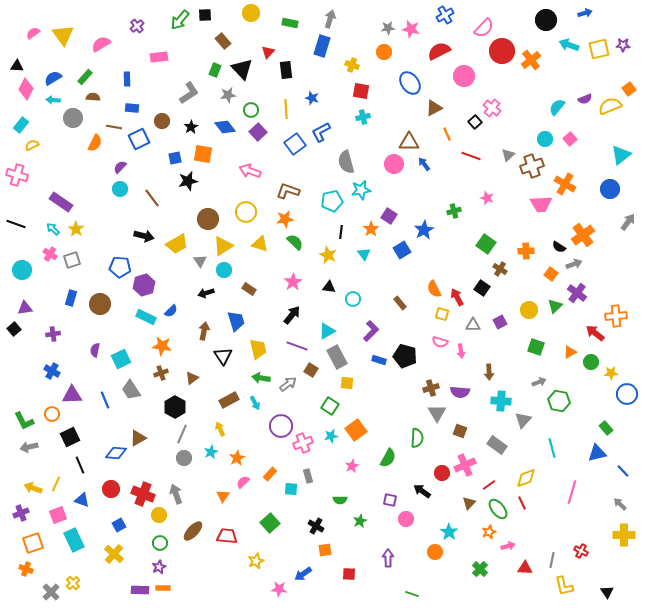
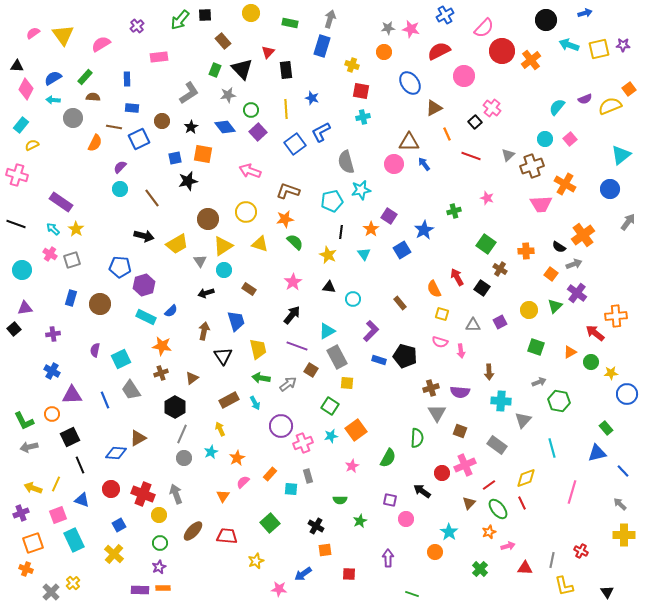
red arrow at (457, 297): moved 20 px up
